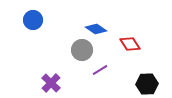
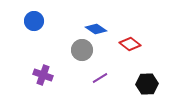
blue circle: moved 1 px right, 1 px down
red diamond: rotated 20 degrees counterclockwise
purple line: moved 8 px down
purple cross: moved 8 px left, 8 px up; rotated 24 degrees counterclockwise
